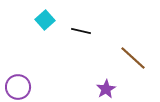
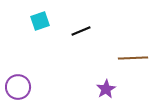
cyan square: moved 5 px left, 1 px down; rotated 24 degrees clockwise
black line: rotated 36 degrees counterclockwise
brown line: rotated 44 degrees counterclockwise
